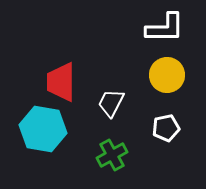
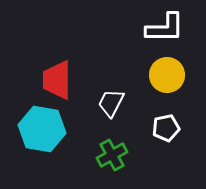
red trapezoid: moved 4 px left, 2 px up
cyan hexagon: moved 1 px left
